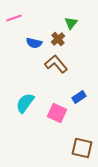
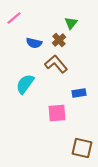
pink line: rotated 21 degrees counterclockwise
brown cross: moved 1 px right, 1 px down
blue rectangle: moved 4 px up; rotated 24 degrees clockwise
cyan semicircle: moved 19 px up
pink square: rotated 30 degrees counterclockwise
